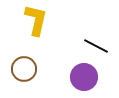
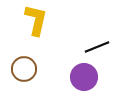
black line: moved 1 px right, 1 px down; rotated 50 degrees counterclockwise
